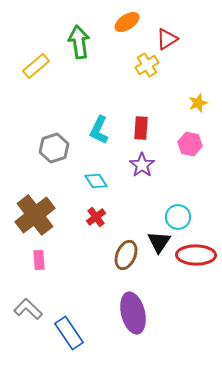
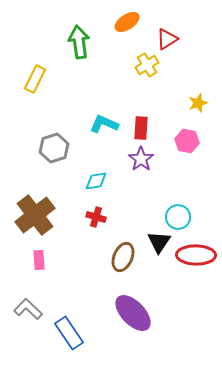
yellow rectangle: moved 1 px left, 13 px down; rotated 24 degrees counterclockwise
cyan L-shape: moved 5 px right, 6 px up; rotated 88 degrees clockwise
pink hexagon: moved 3 px left, 3 px up
purple star: moved 1 px left, 6 px up
cyan diamond: rotated 65 degrees counterclockwise
red cross: rotated 36 degrees counterclockwise
brown ellipse: moved 3 px left, 2 px down
purple ellipse: rotated 30 degrees counterclockwise
